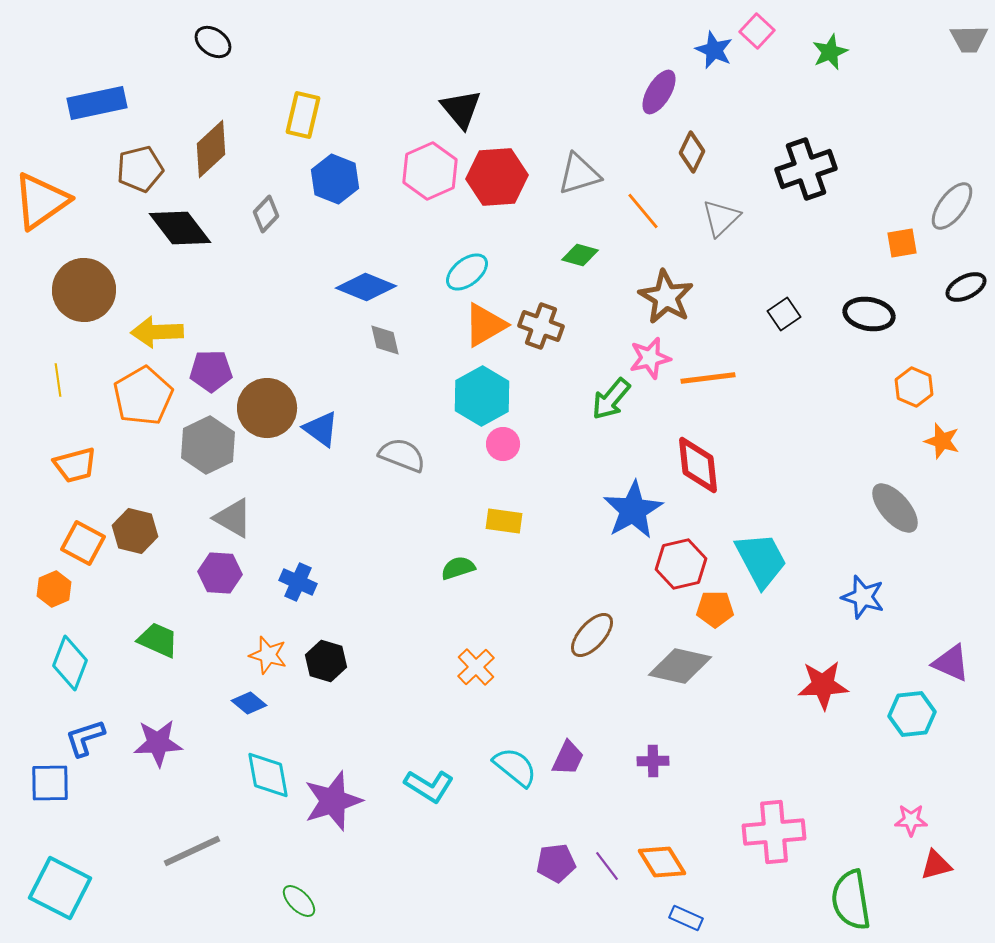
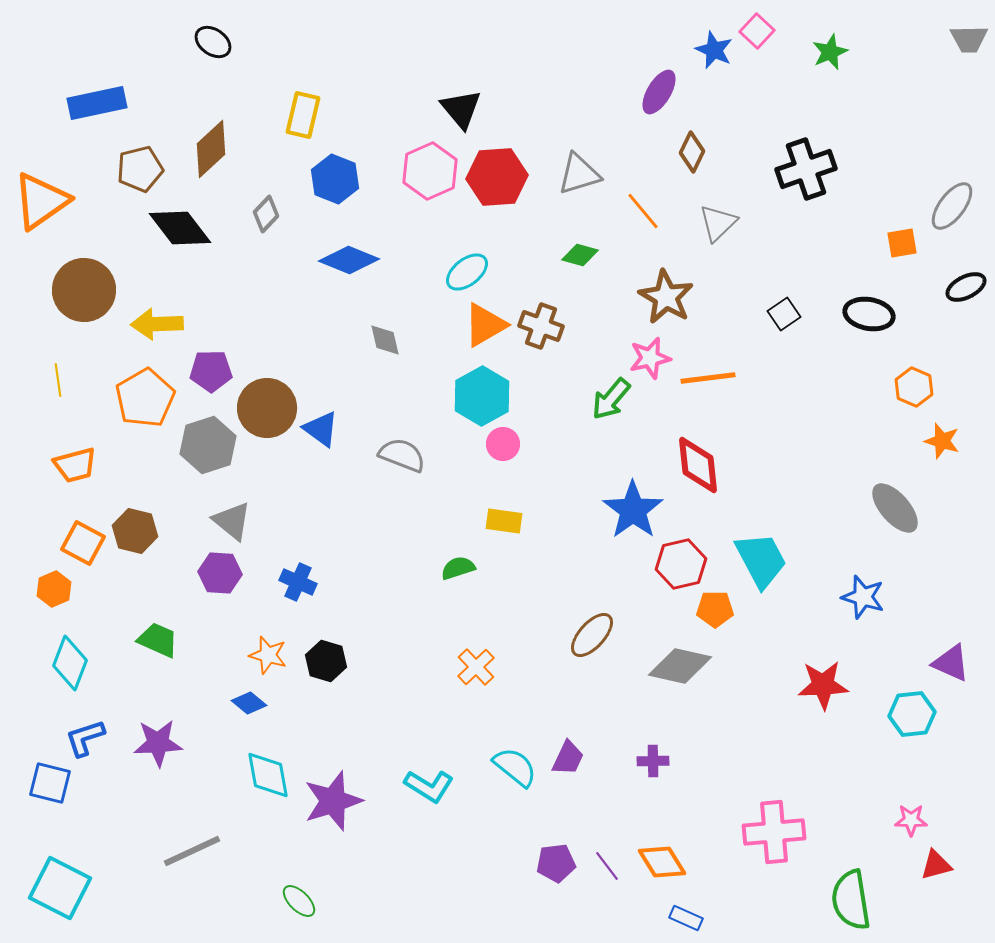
gray triangle at (721, 218): moved 3 px left, 5 px down
blue diamond at (366, 287): moved 17 px left, 27 px up
yellow arrow at (157, 332): moved 8 px up
orange pentagon at (143, 396): moved 2 px right, 2 px down
gray hexagon at (208, 445): rotated 8 degrees clockwise
blue star at (633, 510): rotated 6 degrees counterclockwise
gray triangle at (233, 518): moved 1 px left, 3 px down; rotated 9 degrees clockwise
blue square at (50, 783): rotated 15 degrees clockwise
